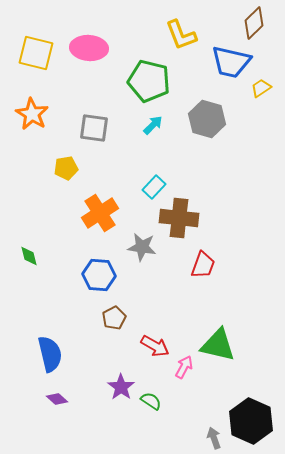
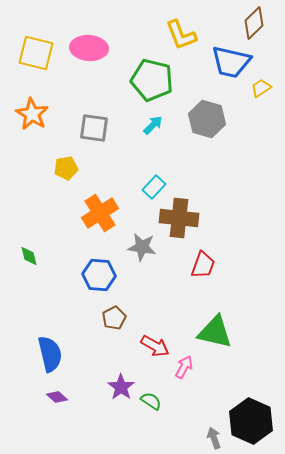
green pentagon: moved 3 px right, 1 px up
green triangle: moved 3 px left, 13 px up
purple diamond: moved 2 px up
